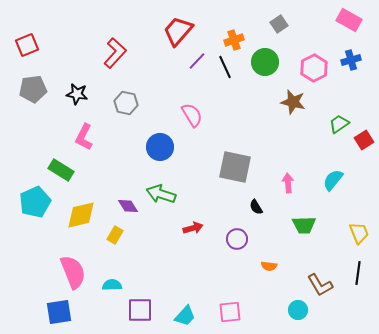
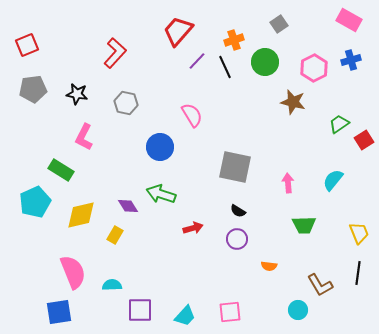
black semicircle at (256, 207): moved 18 px left, 4 px down; rotated 28 degrees counterclockwise
